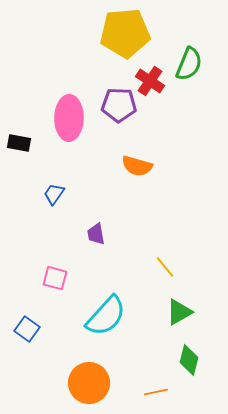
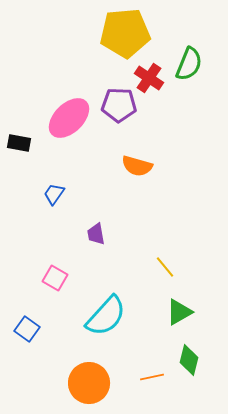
red cross: moved 1 px left, 3 px up
pink ellipse: rotated 45 degrees clockwise
pink square: rotated 15 degrees clockwise
orange line: moved 4 px left, 15 px up
